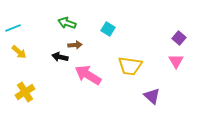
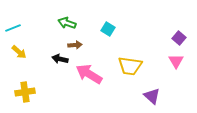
black arrow: moved 2 px down
pink arrow: moved 1 px right, 1 px up
yellow cross: rotated 24 degrees clockwise
